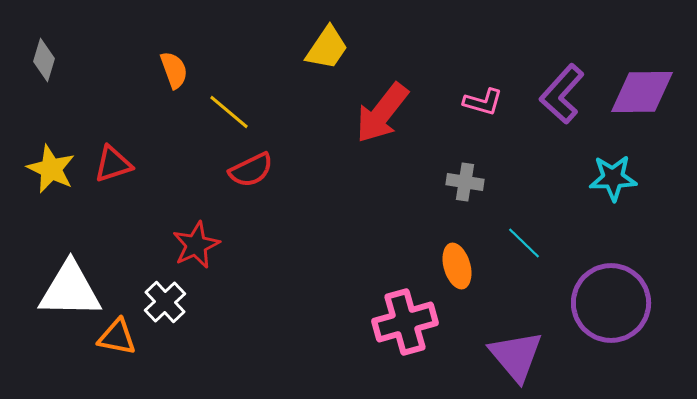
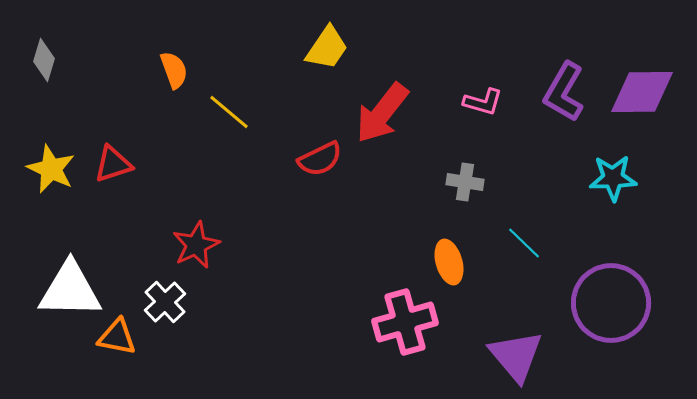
purple L-shape: moved 2 px right, 2 px up; rotated 12 degrees counterclockwise
red semicircle: moved 69 px right, 11 px up
orange ellipse: moved 8 px left, 4 px up
